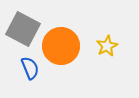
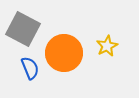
orange circle: moved 3 px right, 7 px down
